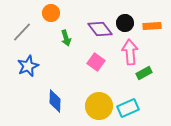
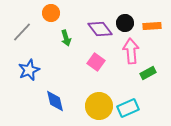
pink arrow: moved 1 px right, 1 px up
blue star: moved 1 px right, 4 px down
green rectangle: moved 4 px right
blue diamond: rotated 15 degrees counterclockwise
